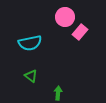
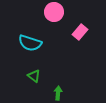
pink circle: moved 11 px left, 5 px up
cyan semicircle: rotated 30 degrees clockwise
green triangle: moved 3 px right
